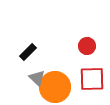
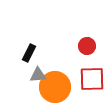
black rectangle: moved 1 px right, 1 px down; rotated 18 degrees counterclockwise
gray triangle: moved 1 px right, 3 px up; rotated 48 degrees counterclockwise
